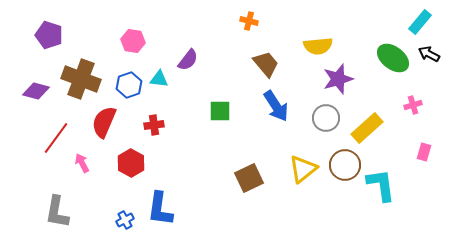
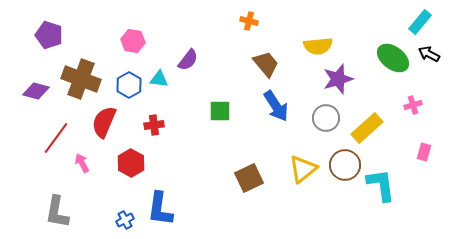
blue hexagon: rotated 10 degrees counterclockwise
